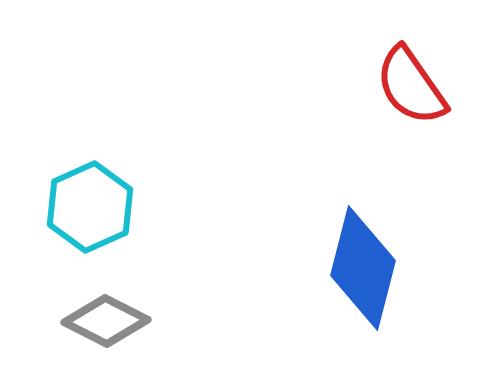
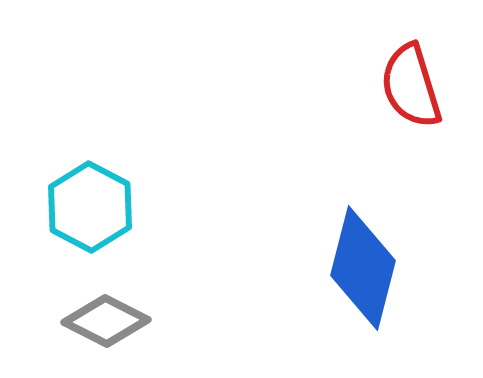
red semicircle: rotated 18 degrees clockwise
cyan hexagon: rotated 8 degrees counterclockwise
